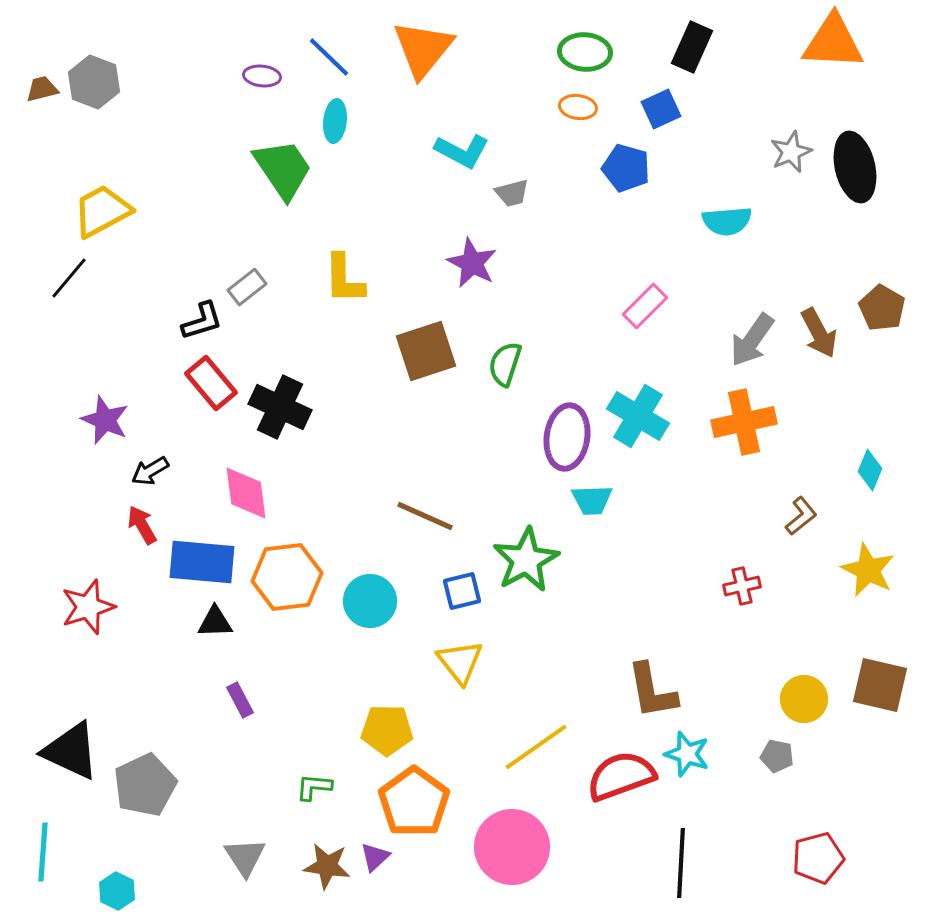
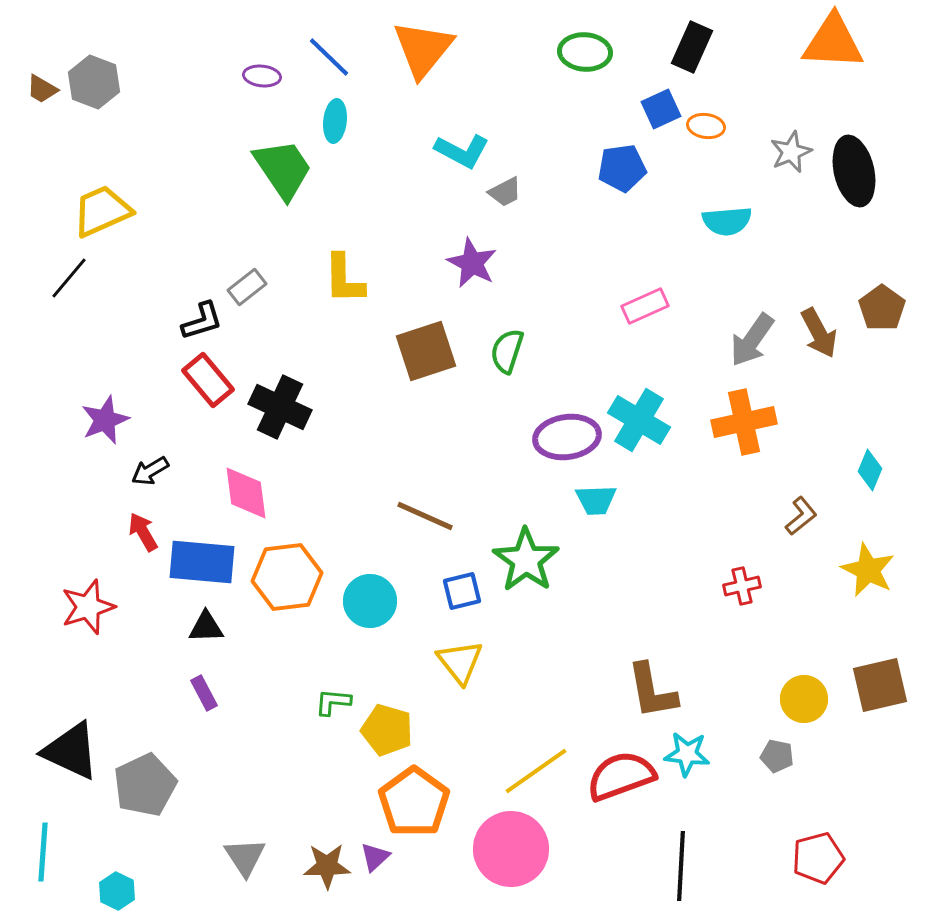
brown trapezoid at (42, 89): rotated 136 degrees counterclockwise
orange ellipse at (578, 107): moved 128 px right, 19 px down
black ellipse at (855, 167): moved 1 px left, 4 px down
blue pentagon at (626, 168): moved 4 px left; rotated 24 degrees counterclockwise
gray trapezoid at (512, 193): moved 7 px left, 1 px up; rotated 12 degrees counterclockwise
yellow trapezoid at (102, 211): rotated 4 degrees clockwise
pink rectangle at (645, 306): rotated 21 degrees clockwise
brown pentagon at (882, 308): rotated 6 degrees clockwise
green semicircle at (505, 364): moved 2 px right, 13 px up
red rectangle at (211, 383): moved 3 px left, 3 px up
cyan cross at (638, 416): moved 1 px right, 4 px down
purple star at (105, 420): rotated 27 degrees clockwise
purple ellipse at (567, 437): rotated 74 degrees clockwise
cyan trapezoid at (592, 500): moved 4 px right
red arrow at (142, 525): moved 1 px right, 7 px down
green star at (526, 560): rotated 8 degrees counterclockwise
black triangle at (215, 622): moved 9 px left, 5 px down
brown square at (880, 685): rotated 26 degrees counterclockwise
purple rectangle at (240, 700): moved 36 px left, 7 px up
yellow pentagon at (387, 730): rotated 15 degrees clockwise
yellow line at (536, 747): moved 24 px down
cyan star at (687, 754): rotated 12 degrees counterclockwise
green L-shape at (314, 787): moved 19 px right, 85 px up
pink circle at (512, 847): moved 1 px left, 2 px down
black line at (681, 863): moved 3 px down
brown star at (327, 866): rotated 9 degrees counterclockwise
